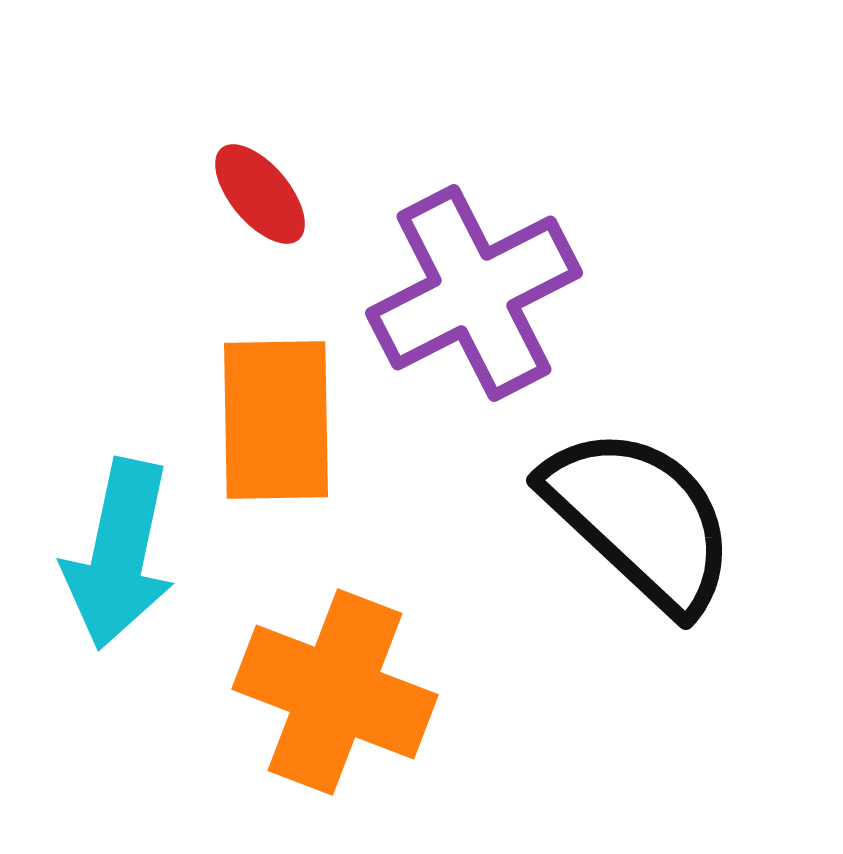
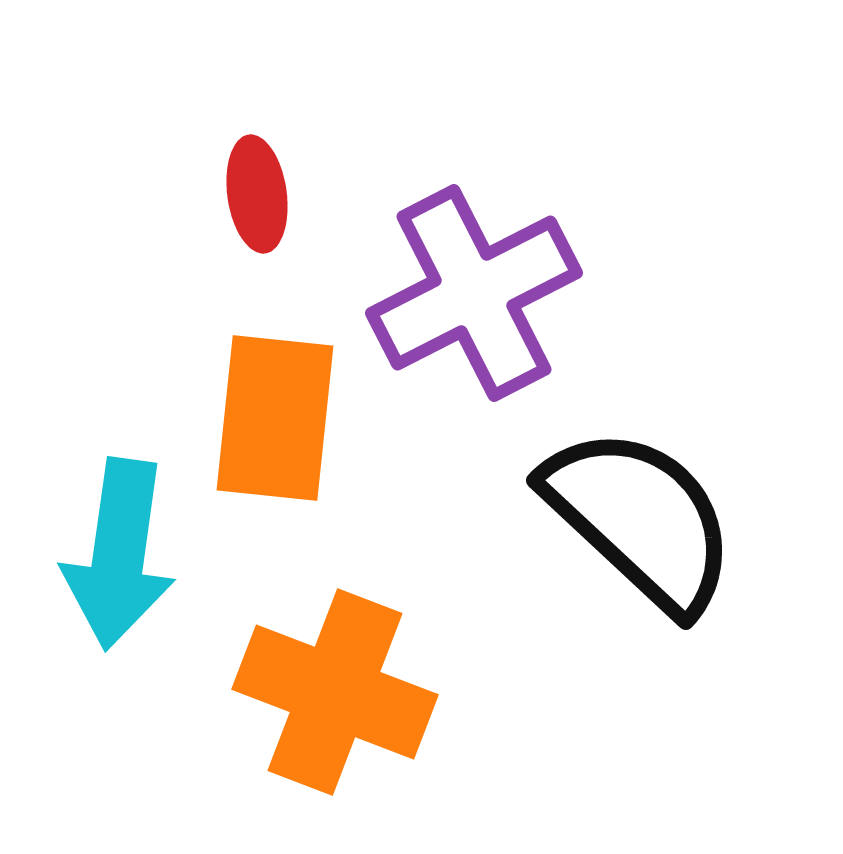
red ellipse: moved 3 px left; rotated 32 degrees clockwise
orange rectangle: moved 1 px left, 2 px up; rotated 7 degrees clockwise
cyan arrow: rotated 4 degrees counterclockwise
